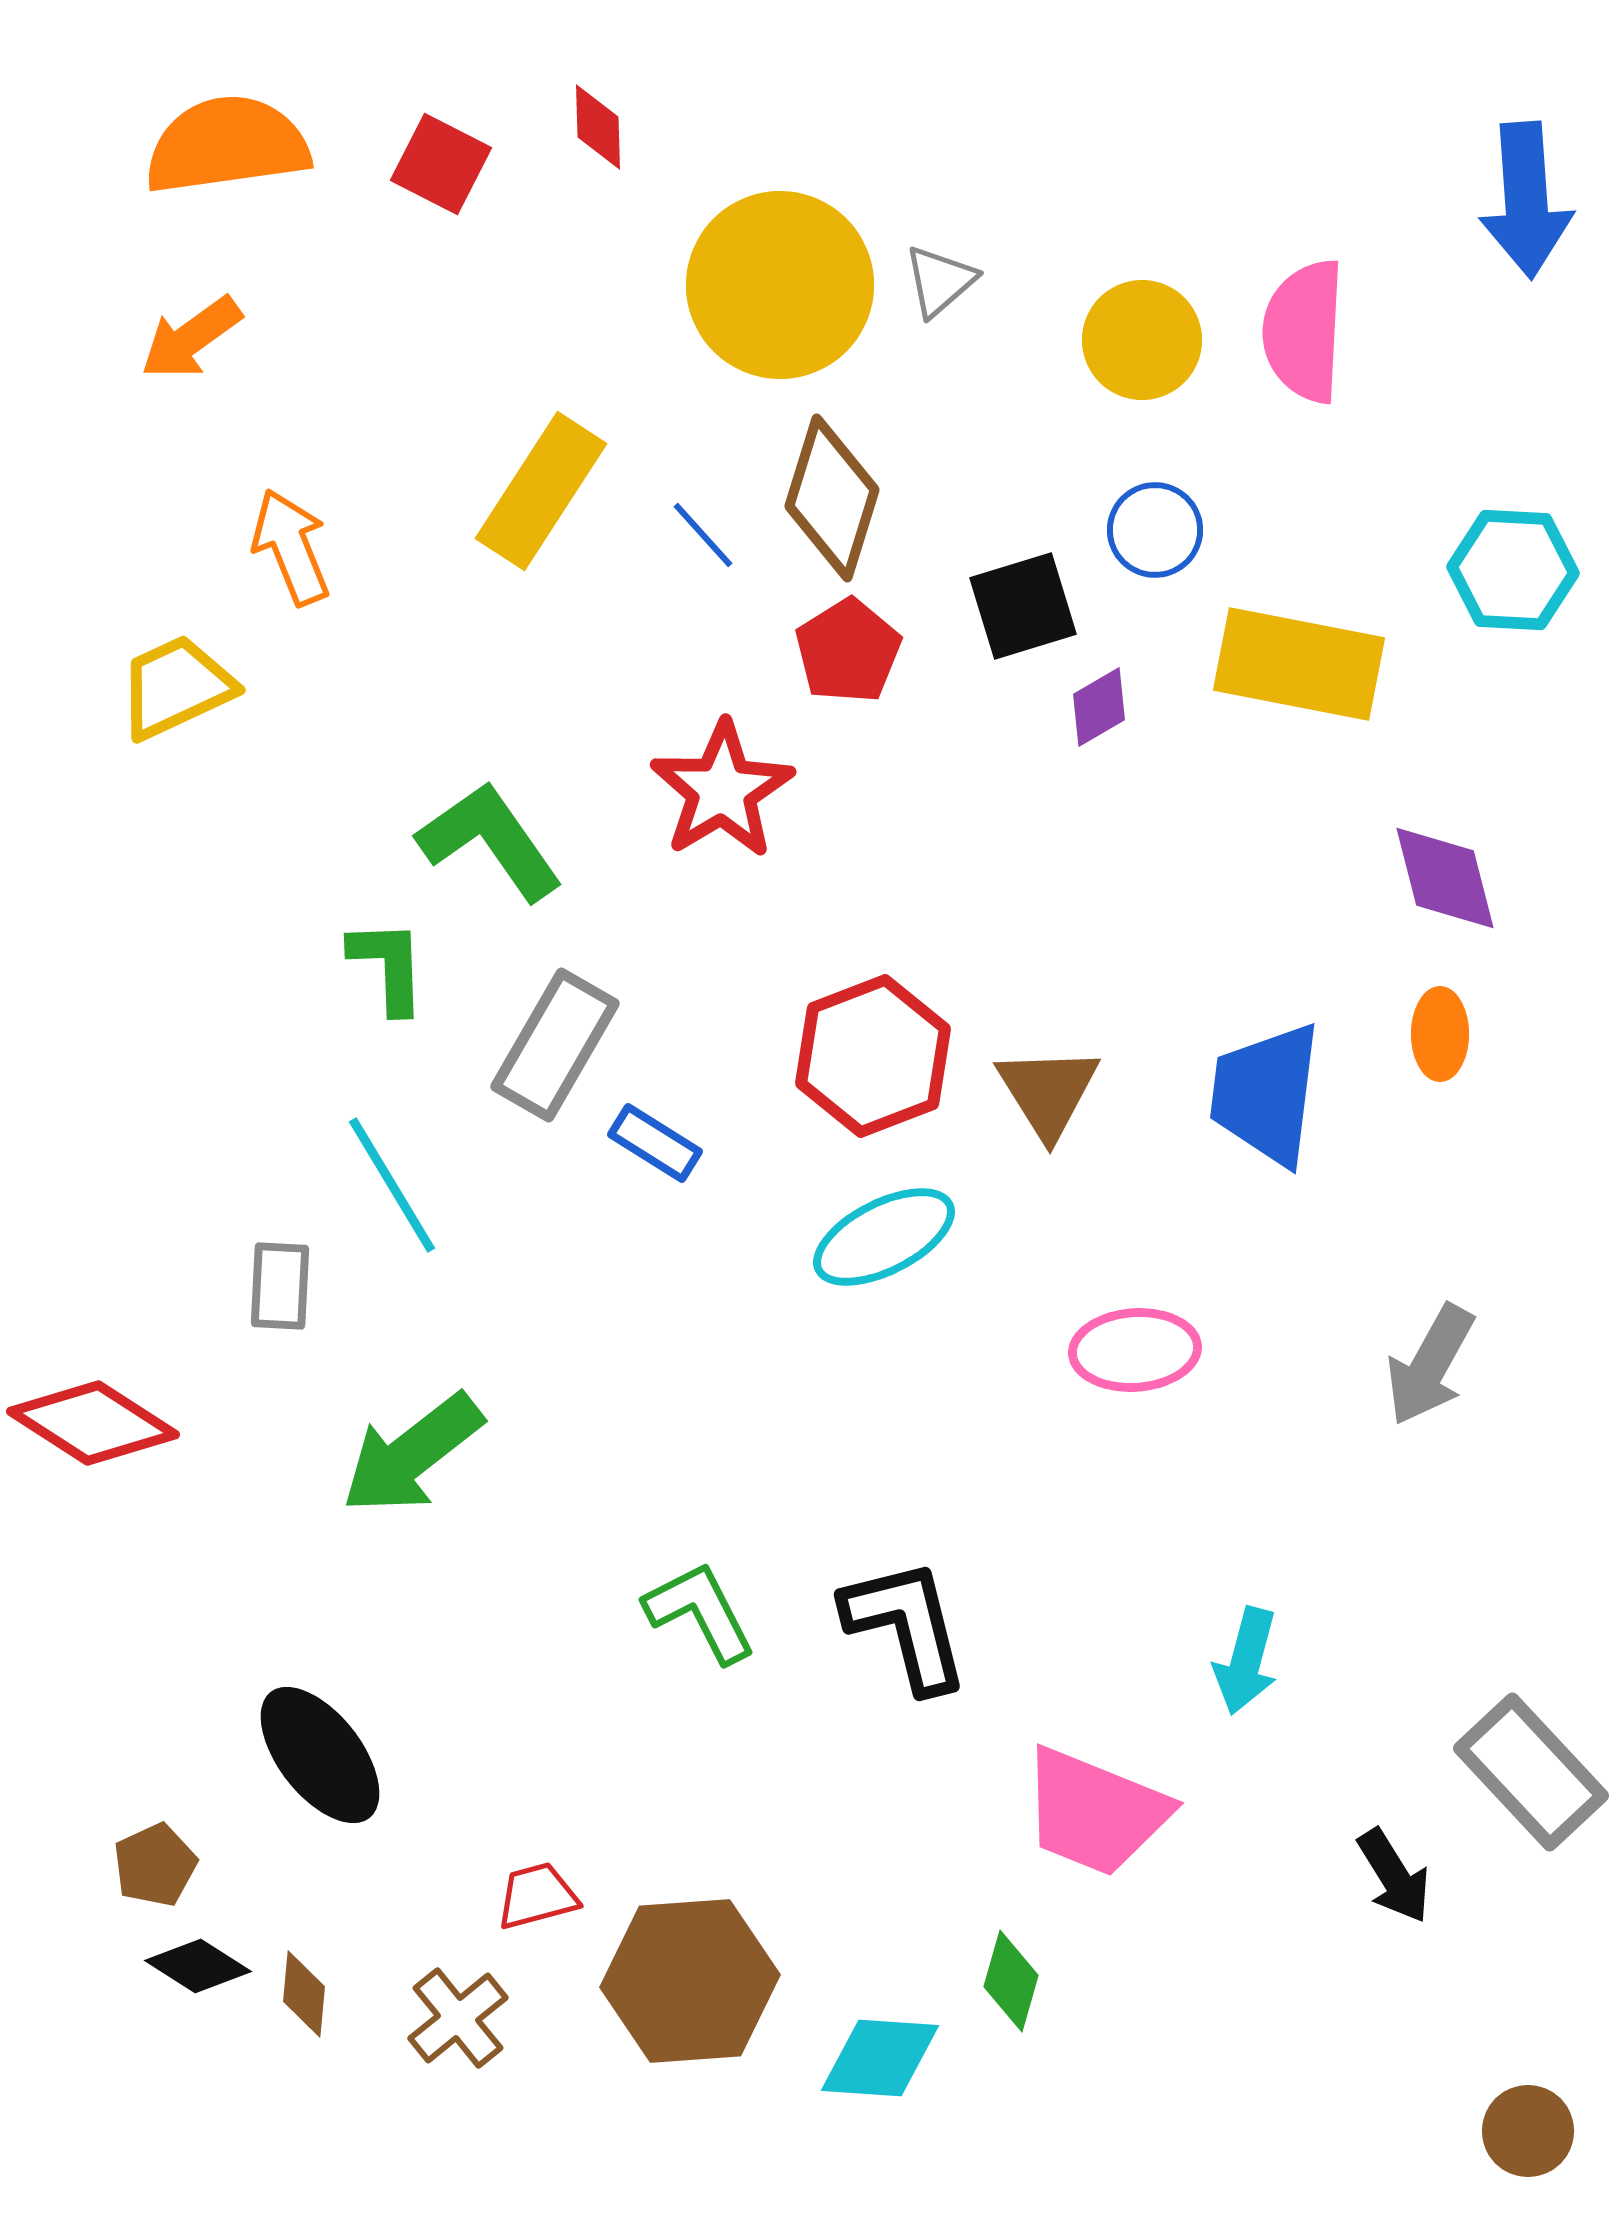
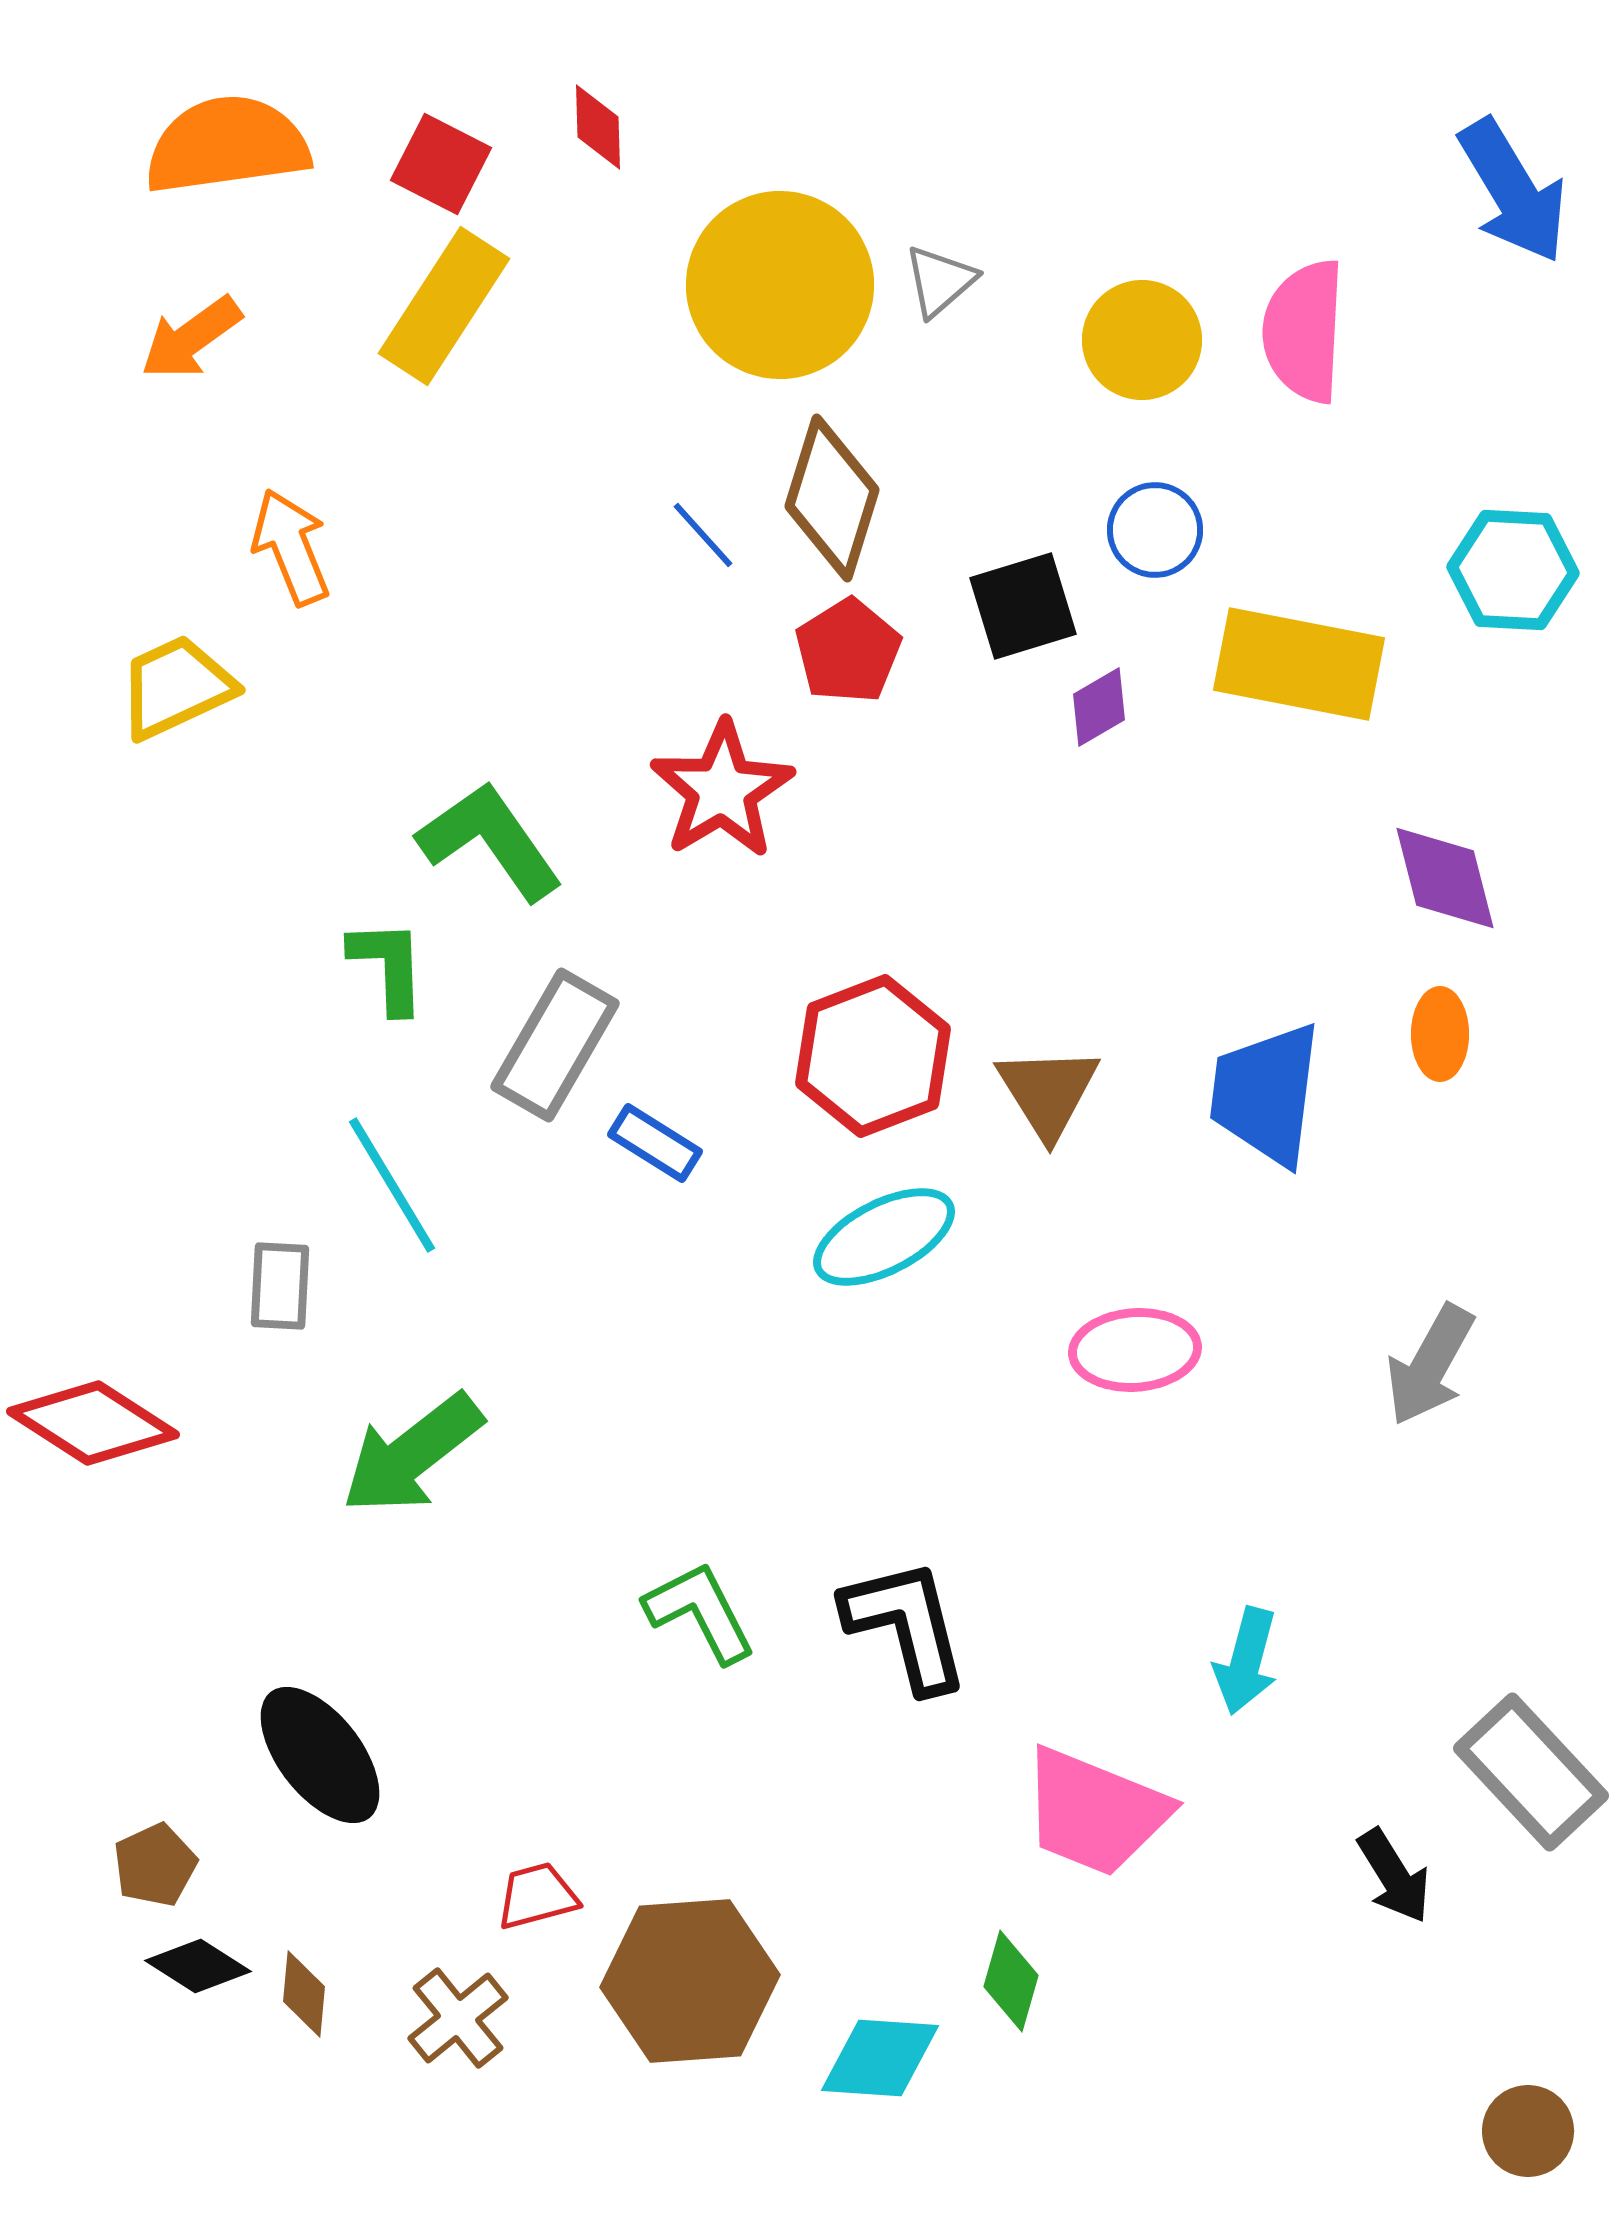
blue arrow at (1526, 200): moved 13 px left, 9 px up; rotated 27 degrees counterclockwise
yellow rectangle at (541, 491): moved 97 px left, 185 px up
